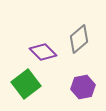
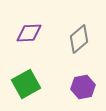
purple diamond: moved 14 px left, 19 px up; rotated 48 degrees counterclockwise
green square: rotated 8 degrees clockwise
